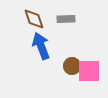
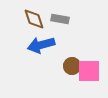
gray rectangle: moved 6 px left; rotated 12 degrees clockwise
blue arrow: moved 1 px up; rotated 84 degrees counterclockwise
